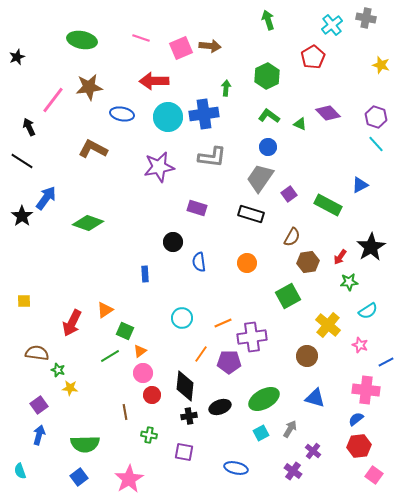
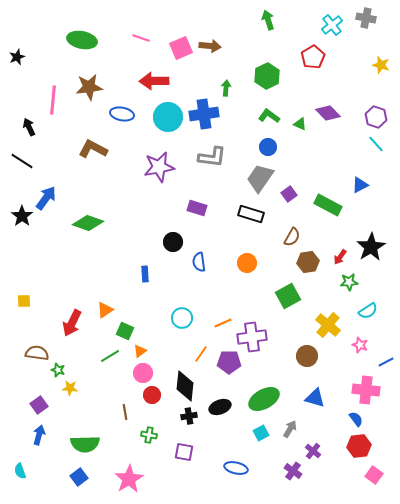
pink line at (53, 100): rotated 32 degrees counterclockwise
blue semicircle at (356, 419): rotated 91 degrees clockwise
